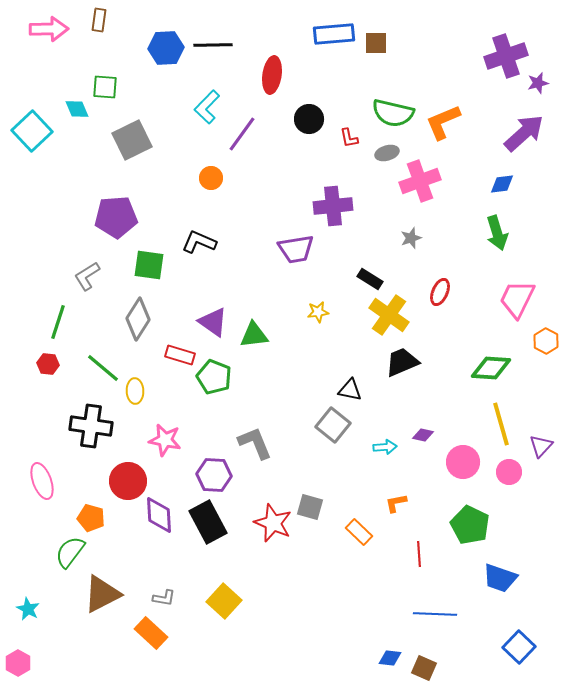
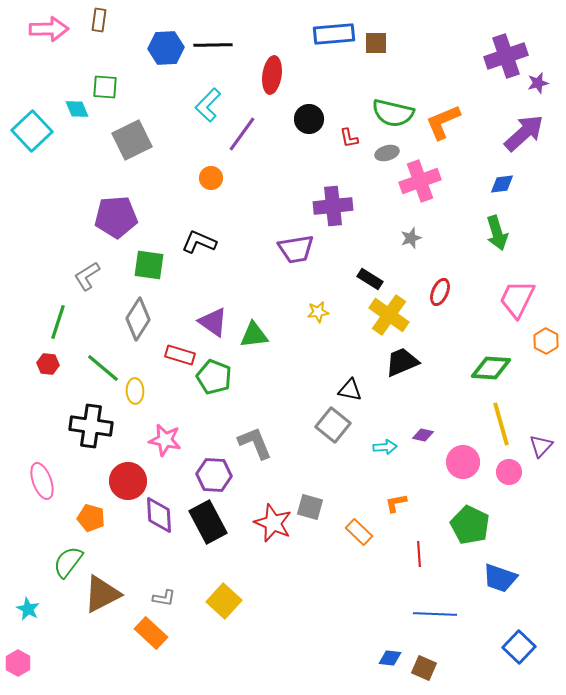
cyan L-shape at (207, 107): moved 1 px right, 2 px up
green semicircle at (70, 552): moved 2 px left, 10 px down
